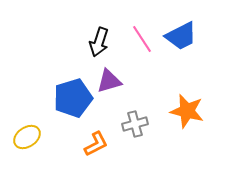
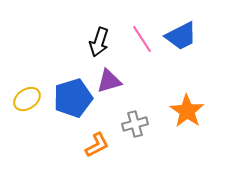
orange star: rotated 20 degrees clockwise
yellow ellipse: moved 38 px up
orange L-shape: moved 1 px right, 1 px down
